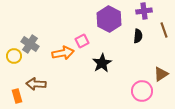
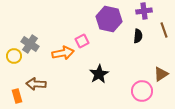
purple hexagon: rotated 15 degrees counterclockwise
black star: moved 3 px left, 11 px down
